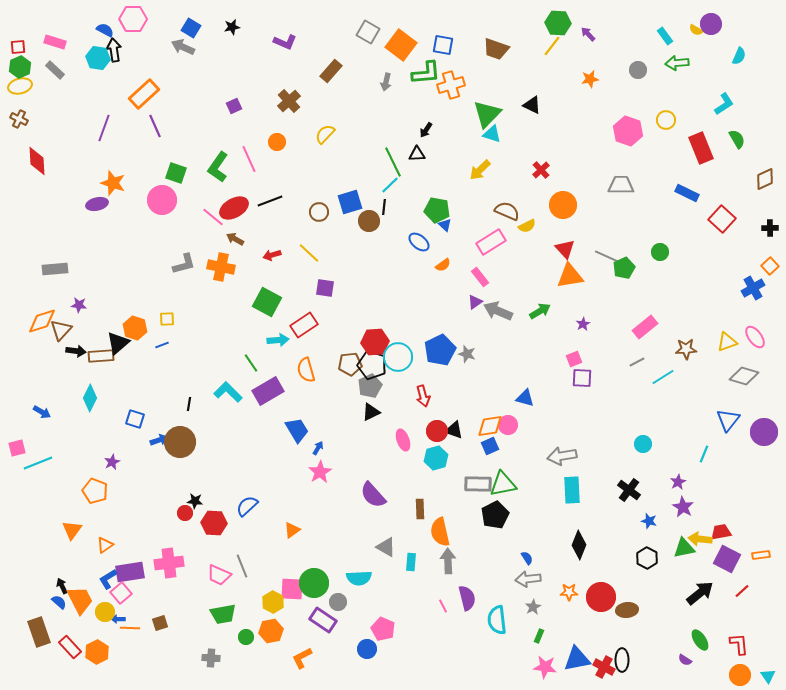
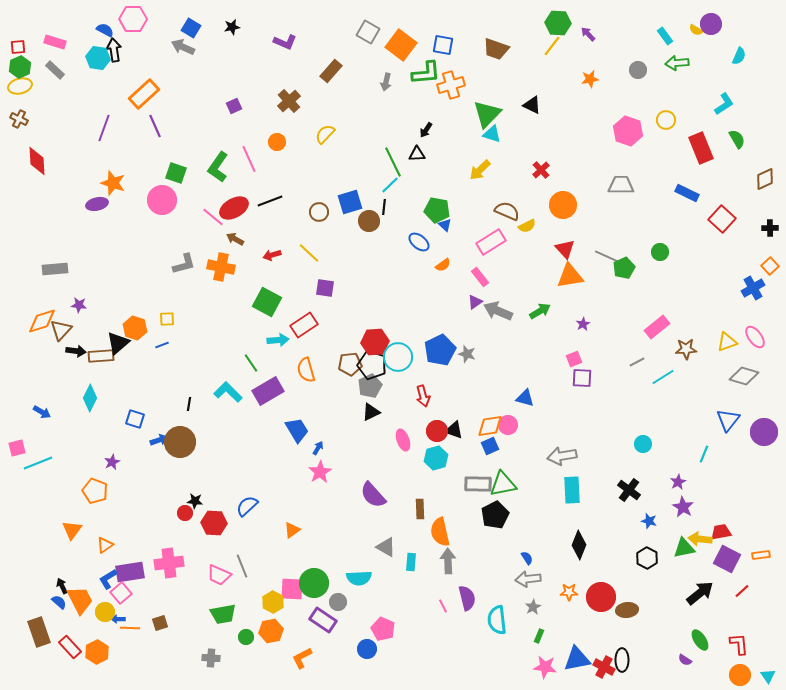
pink rectangle at (645, 327): moved 12 px right
